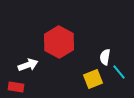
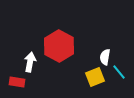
red hexagon: moved 4 px down
white arrow: moved 2 px right, 3 px up; rotated 60 degrees counterclockwise
yellow square: moved 2 px right, 2 px up
red rectangle: moved 1 px right, 5 px up
